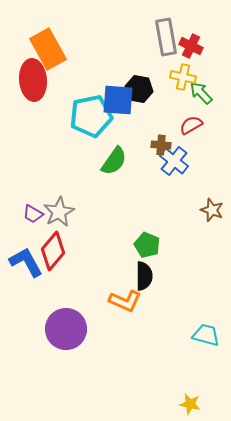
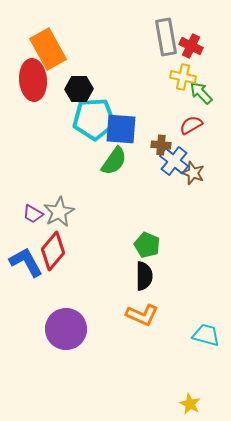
black hexagon: moved 60 px left; rotated 12 degrees counterclockwise
blue square: moved 3 px right, 29 px down
cyan pentagon: moved 3 px right, 3 px down; rotated 9 degrees clockwise
brown star: moved 19 px left, 37 px up
orange L-shape: moved 17 px right, 14 px down
yellow star: rotated 15 degrees clockwise
